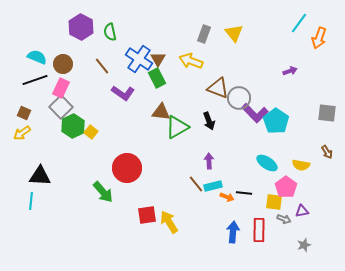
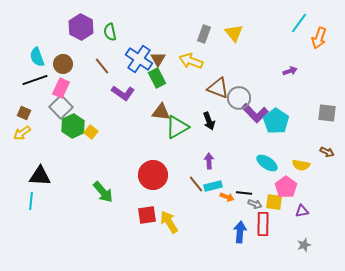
cyan semicircle at (37, 57): rotated 132 degrees counterclockwise
brown arrow at (327, 152): rotated 32 degrees counterclockwise
red circle at (127, 168): moved 26 px right, 7 px down
gray arrow at (284, 219): moved 29 px left, 15 px up
red rectangle at (259, 230): moved 4 px right, 6 px up
blue arrow at (233, 232): moved 7 px right
